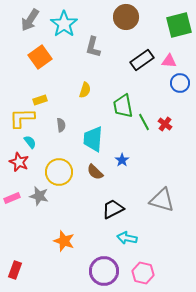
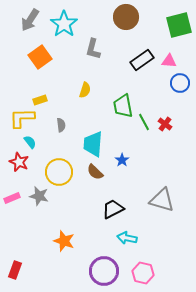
gray L-shape: moved 2 px down
cyan trapezoid: moved 5 px down
